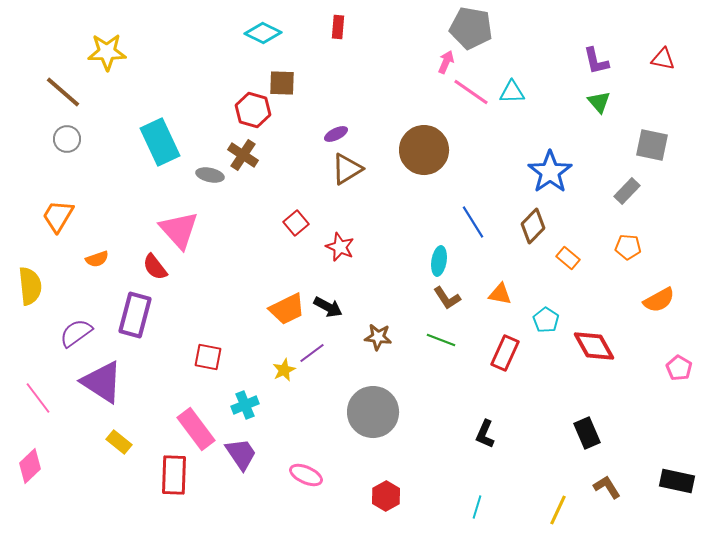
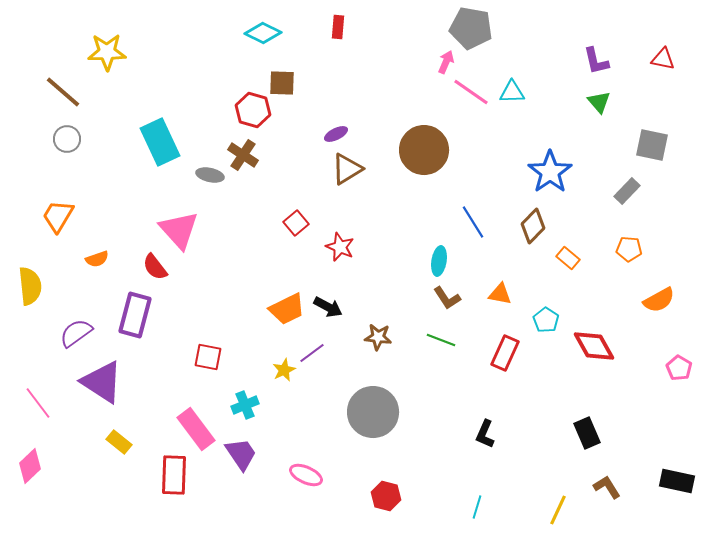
orange pentagon at (628, 247): moved 1 px right, 2 px down
pink line at (38, 398): moved 5 px down
red hexagon at (386, 496): rotated 16 degrees counterclockwise
